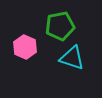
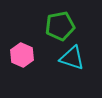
pink hexagon: moved 3 px left, 8 px down
